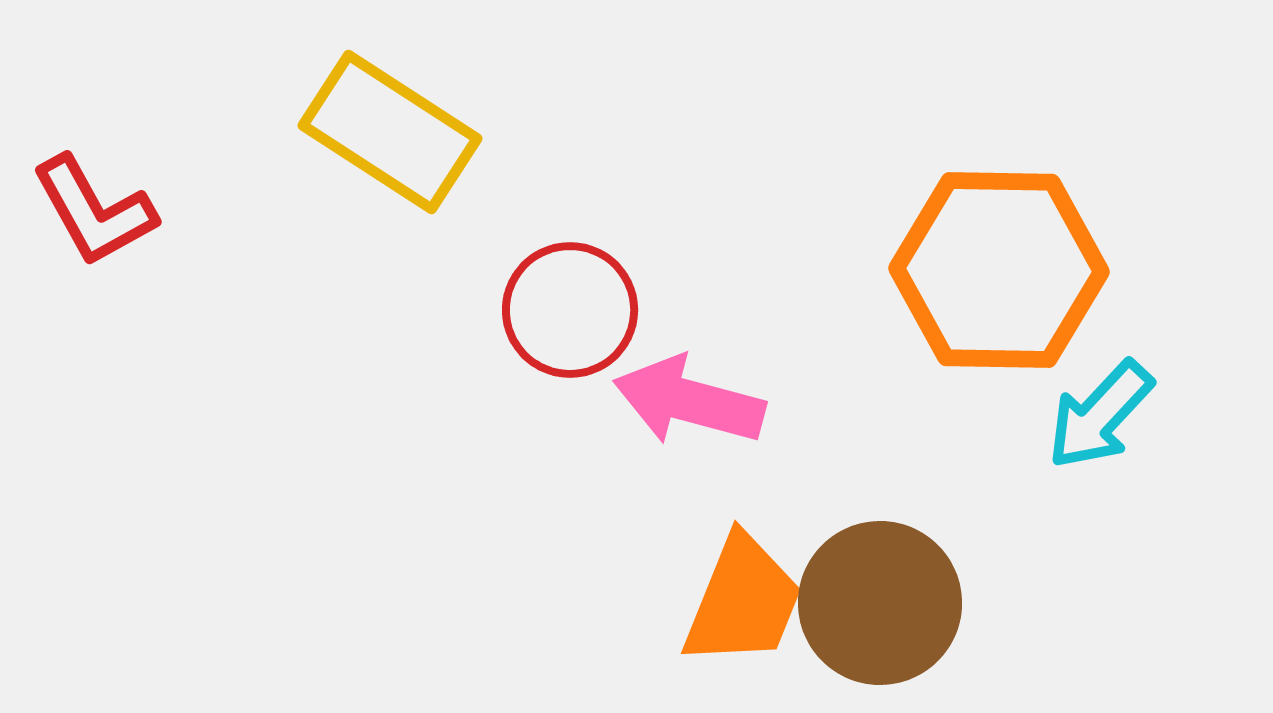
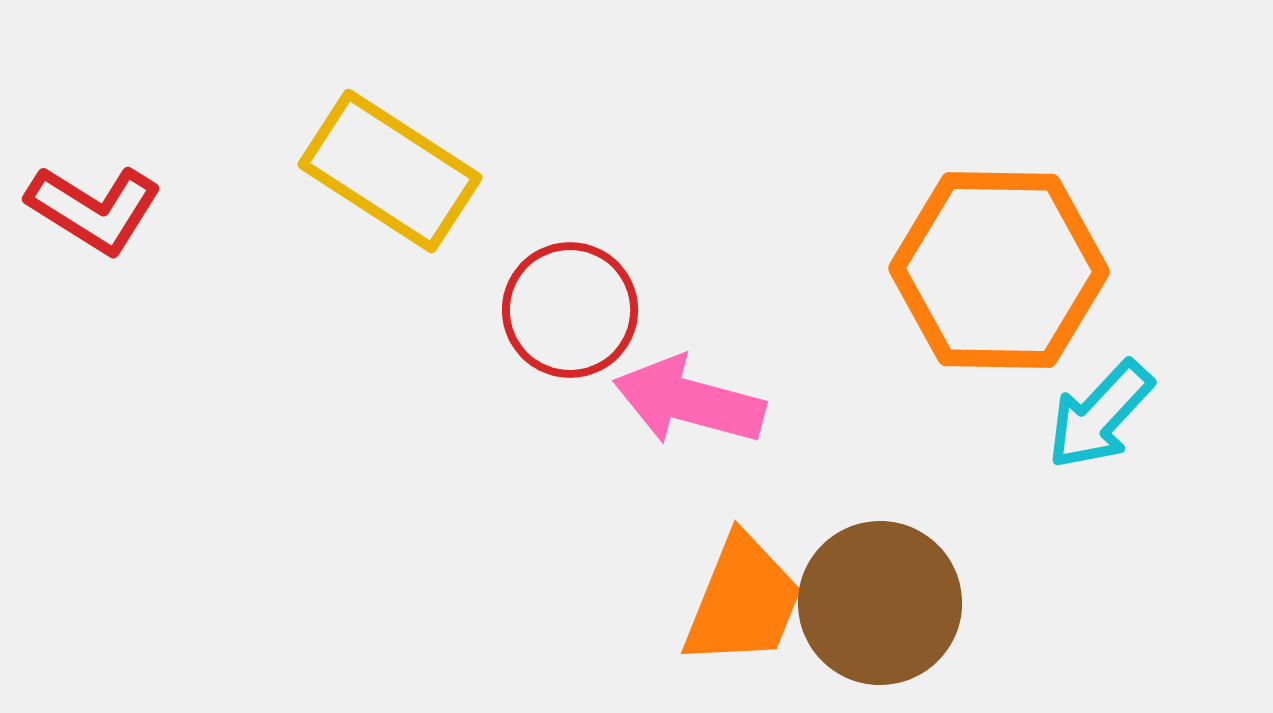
yellow rectangle: moved 39 px down
red L-shape: moved 2 px up; rotated 29 degrees counterclockwise
